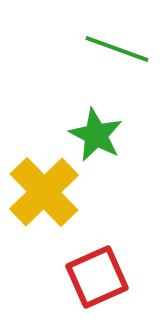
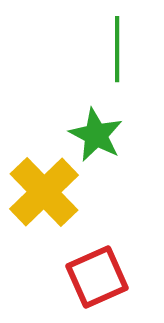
green line: rotated 70 degrees clockwise
